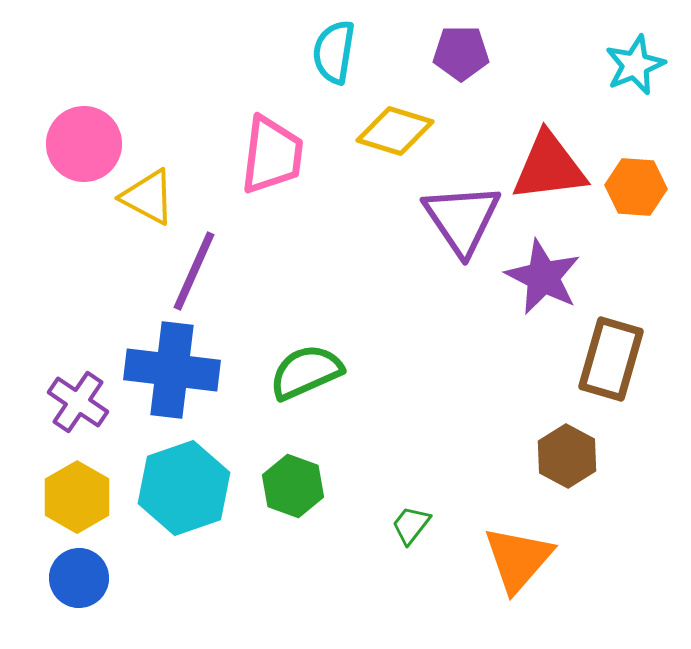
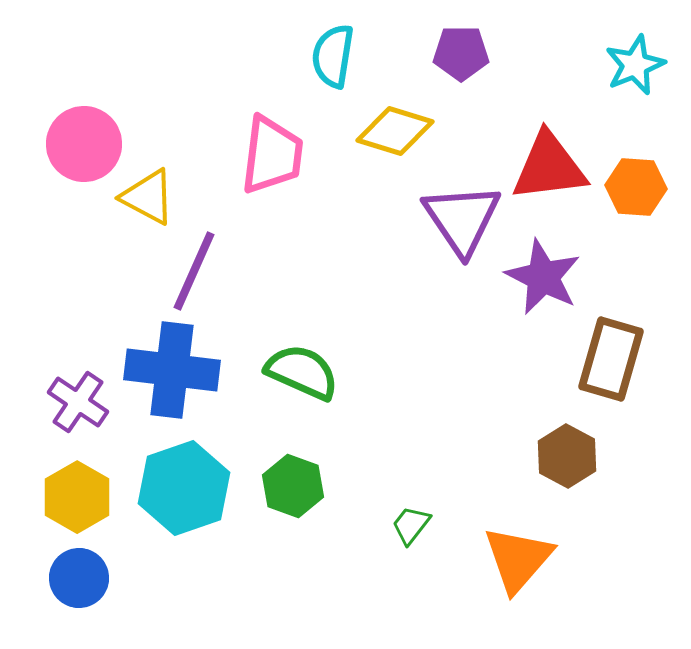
cyan semicircle: moved 1 px left, 4 px down
green semicircle: moved 4 px left; rotated 48 degrees clockwise
